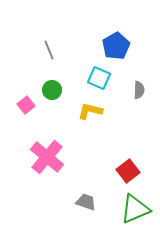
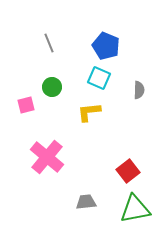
blue pentagon: moved 10 px left; rotated 20 degrees counterclockwise
gray line: moved 7 px up
green circle: moved 3 px up
pink square: rotated 24 degrees clockwise
yellow L-shape: moved 1 px left, 1 px down; rotated 20 degrees counterclockwise
gray trapezoid: rotated 25 degrees counterclockwise
green triangle: rotated 12 degrees clockwise
